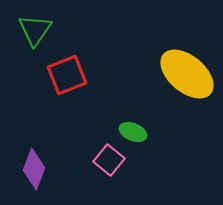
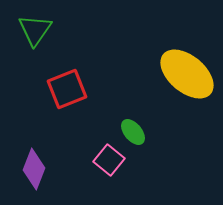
red square: moved 14 px down
green ellipse: rotated 28 degrees clockwise
